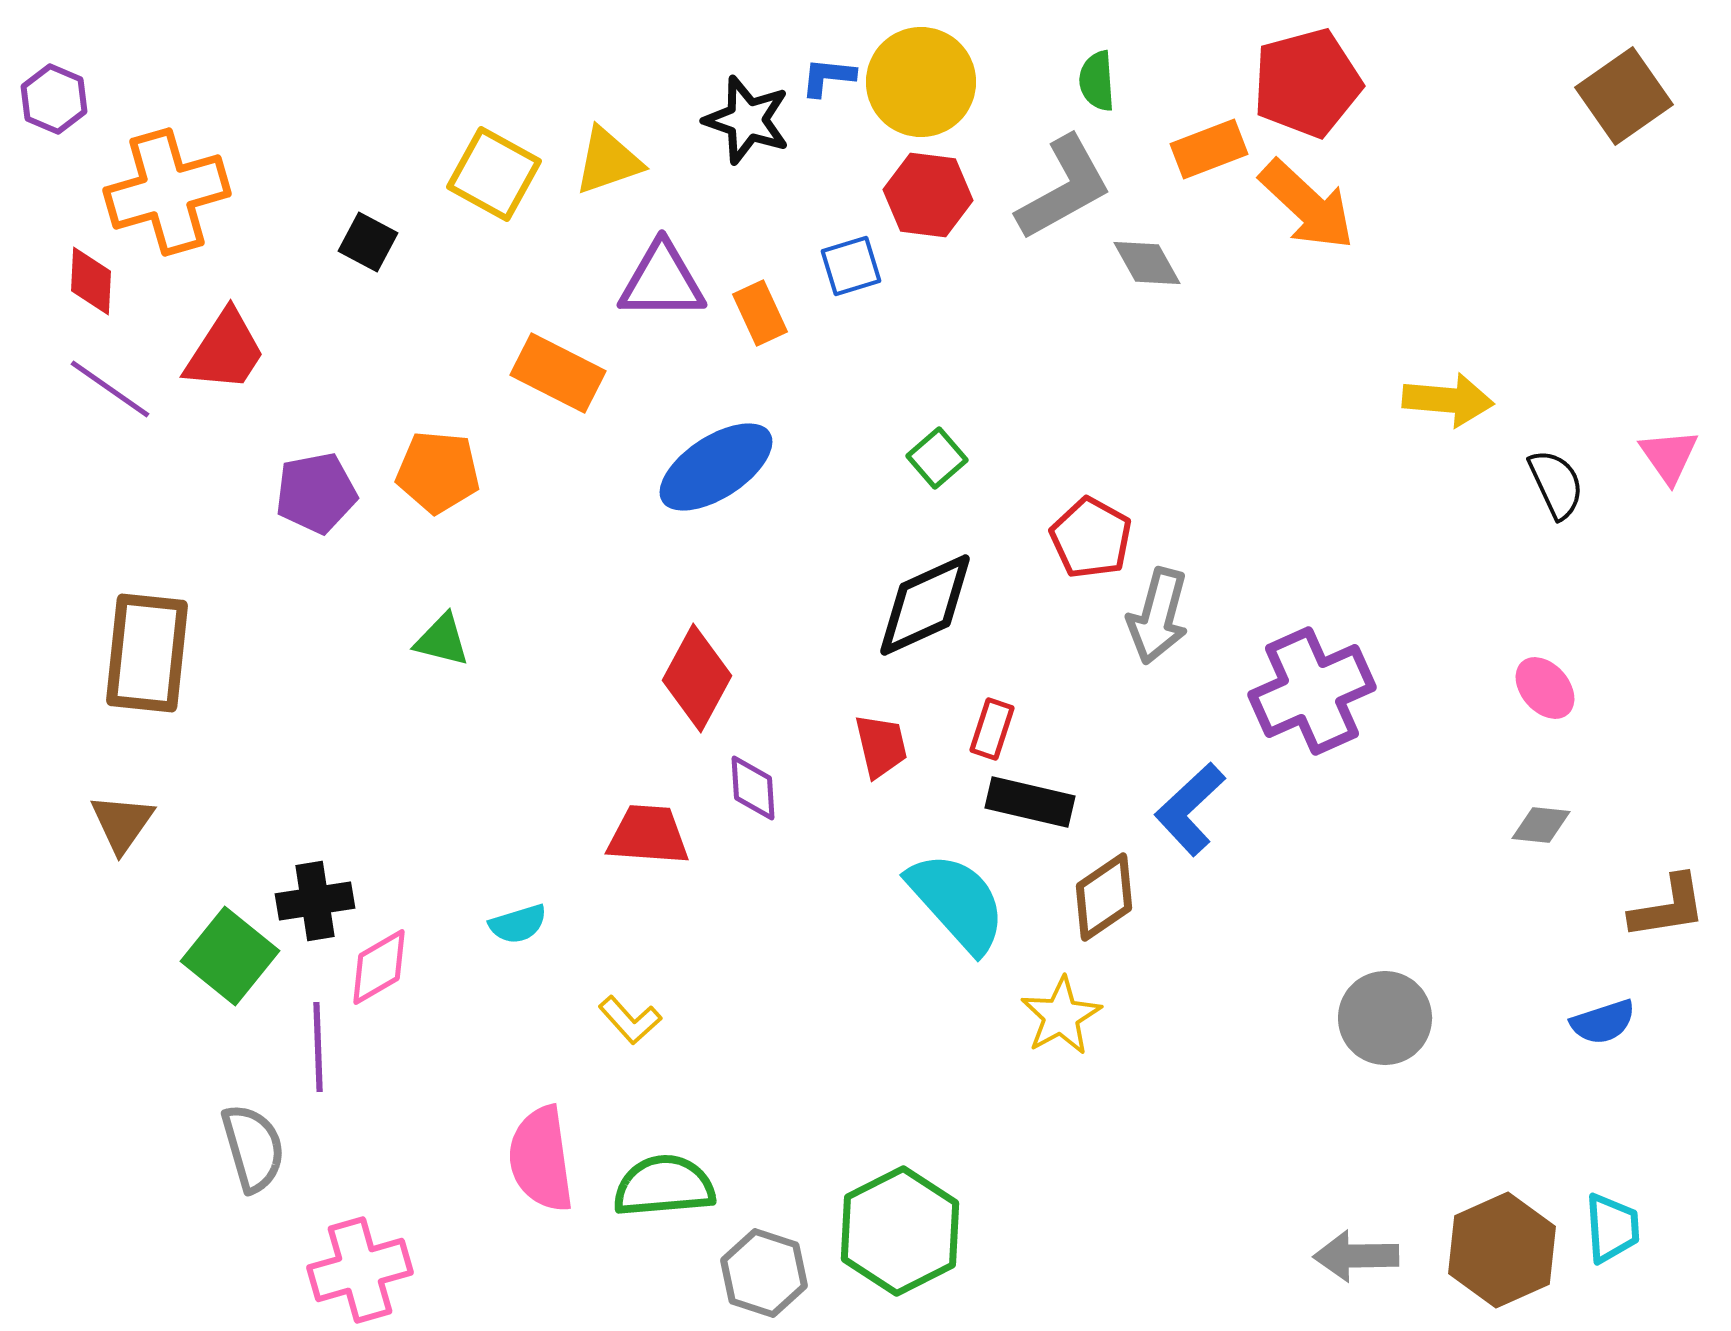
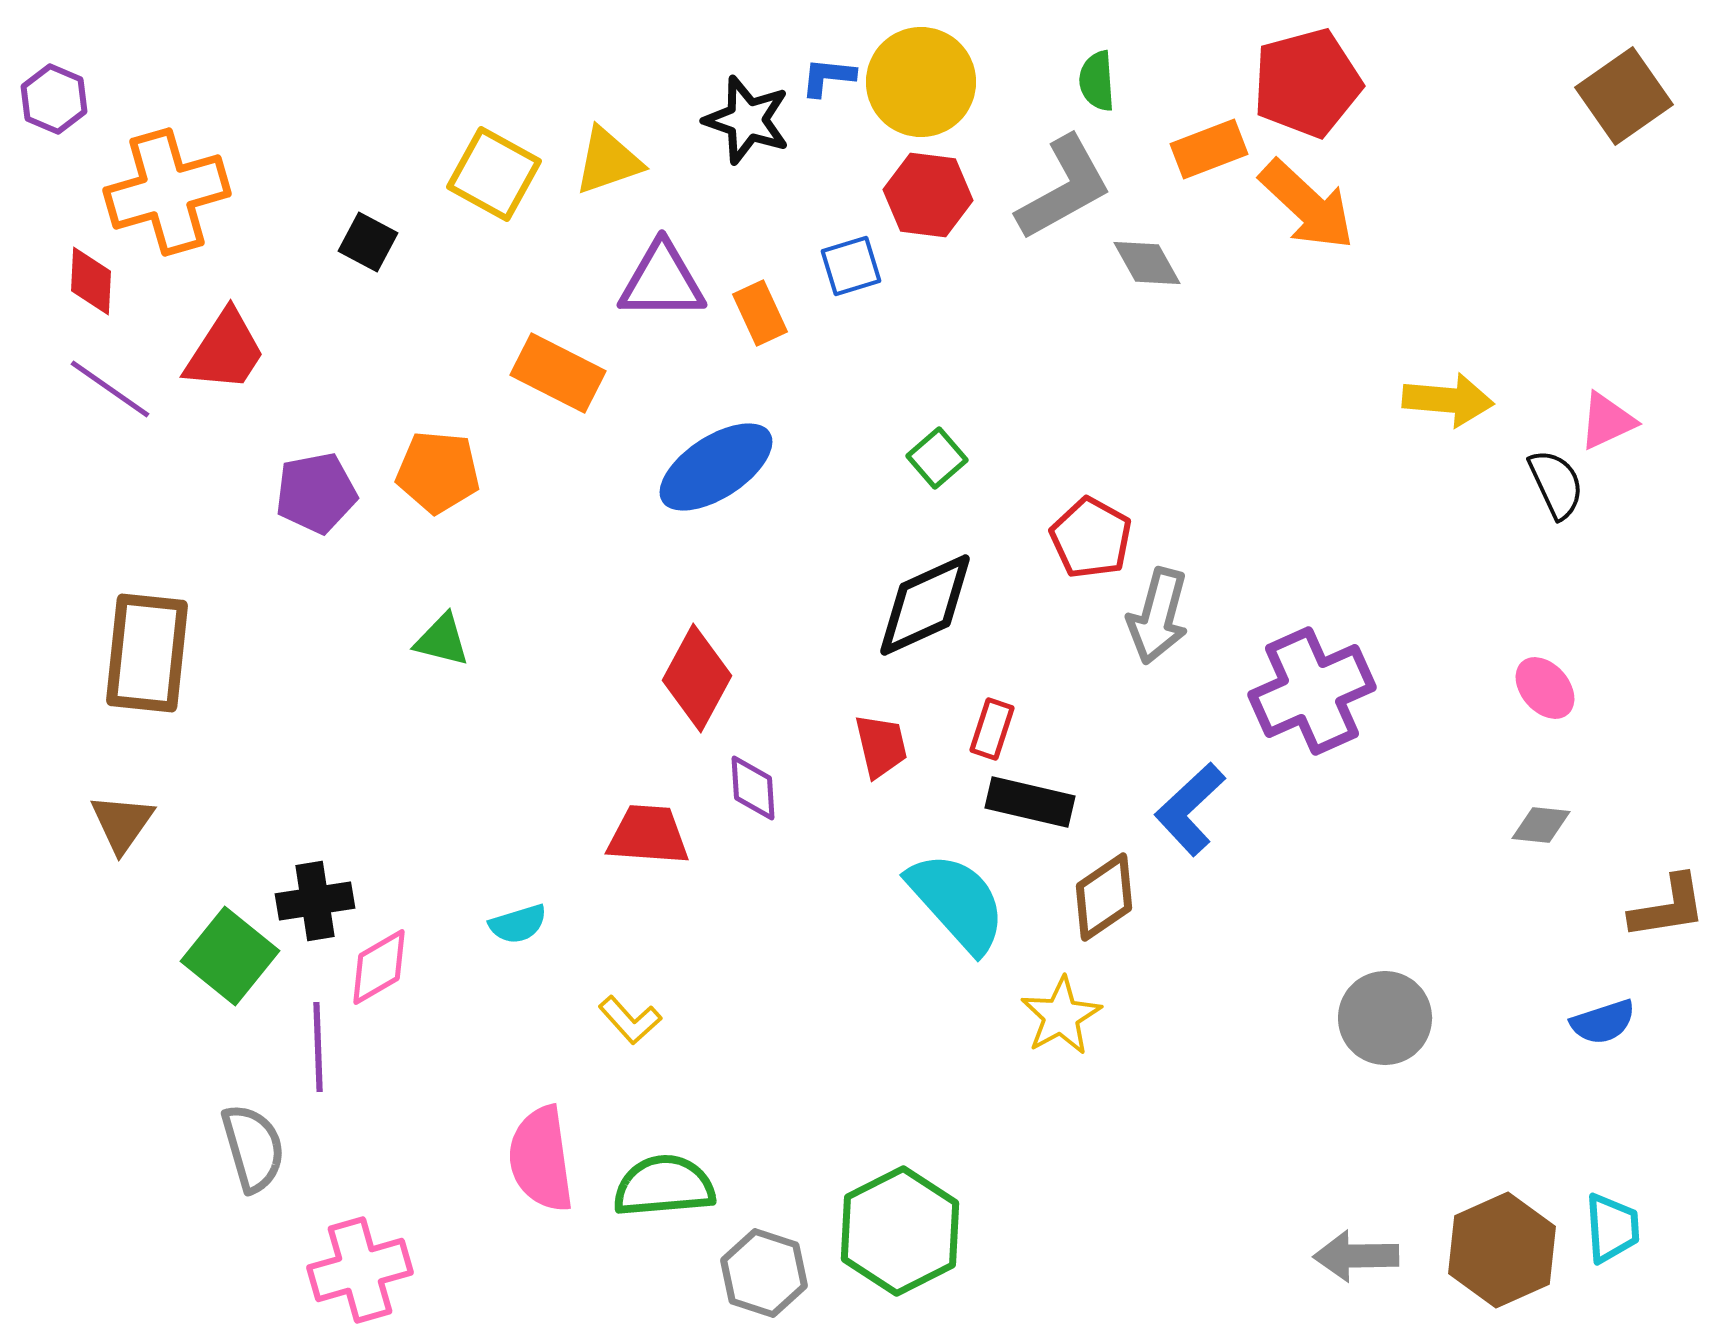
pink triangle at (1669, 456): moved 62 px left, 35 px up; rotated 40 degrees clockwise
